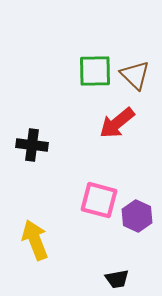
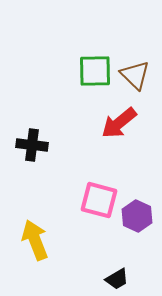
red arrow: moved 2 px right
black trapezoid: rotated 20 degrees counterclockwise
